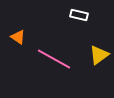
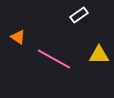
white rectangle: rotated 48 degrees counterclockwise
yellow triangle: rotated 35 degrees clockwise
